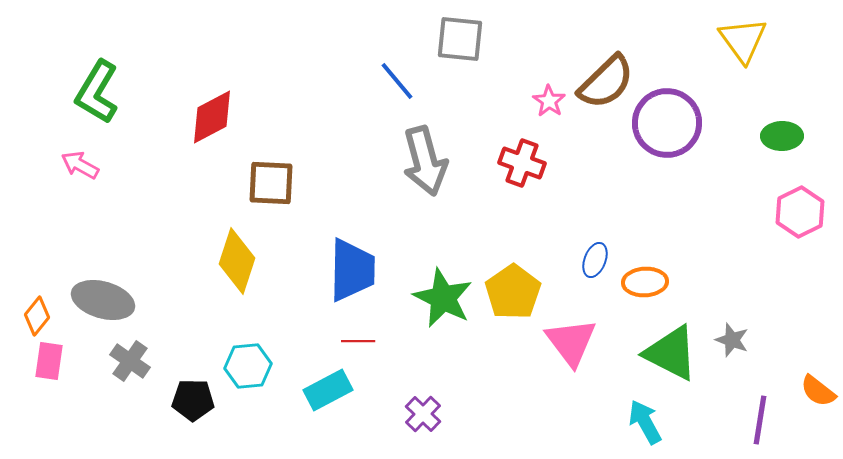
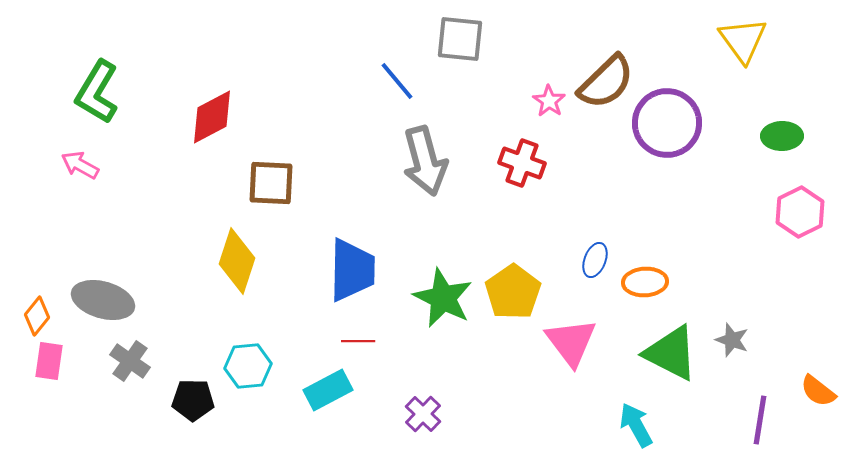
cyan arrow: moved 9 px left, 3 px down
